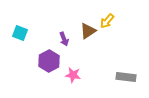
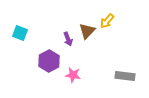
brown triangle: moved 1 px left; rotated 12 degrees counterclockwise
purple arrow: moved 4 px right
gray rectangle: moved 1 px left, 1 px up
